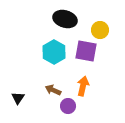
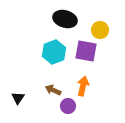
cyan hexagon: rotated 10 degrees clockwise
